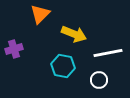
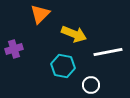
white line: moved 1 px up
white circle: moved 8 px left, 5 px down
